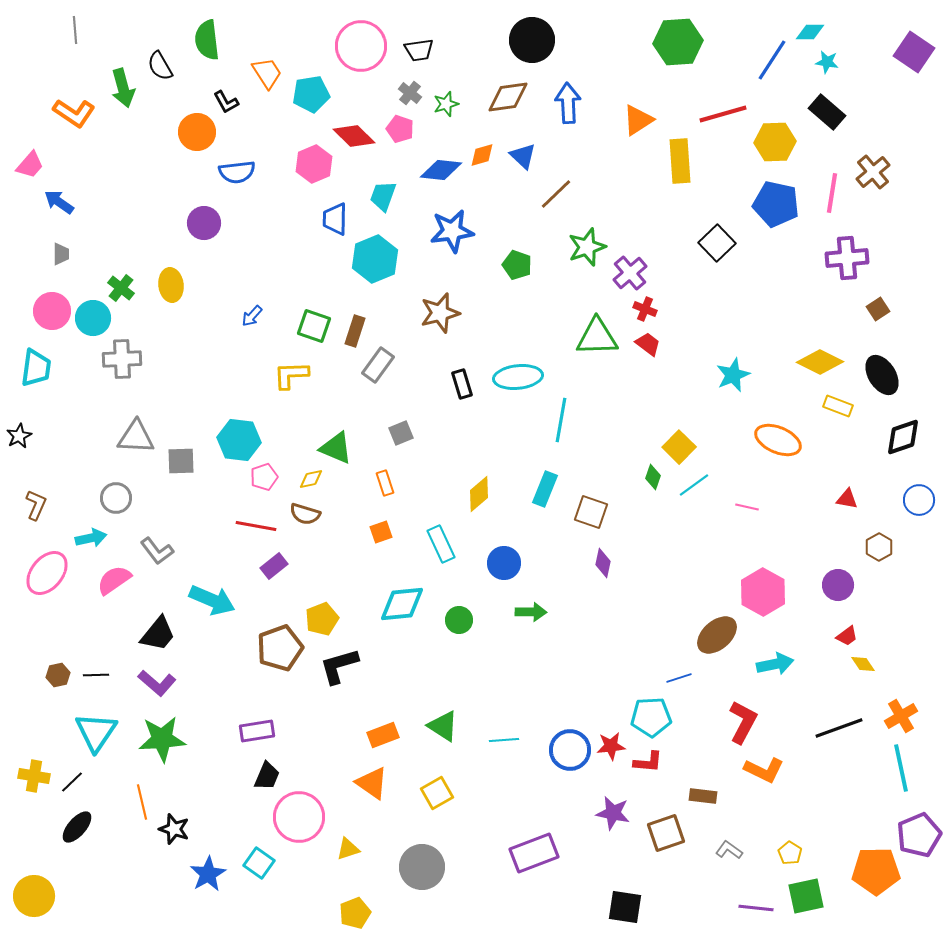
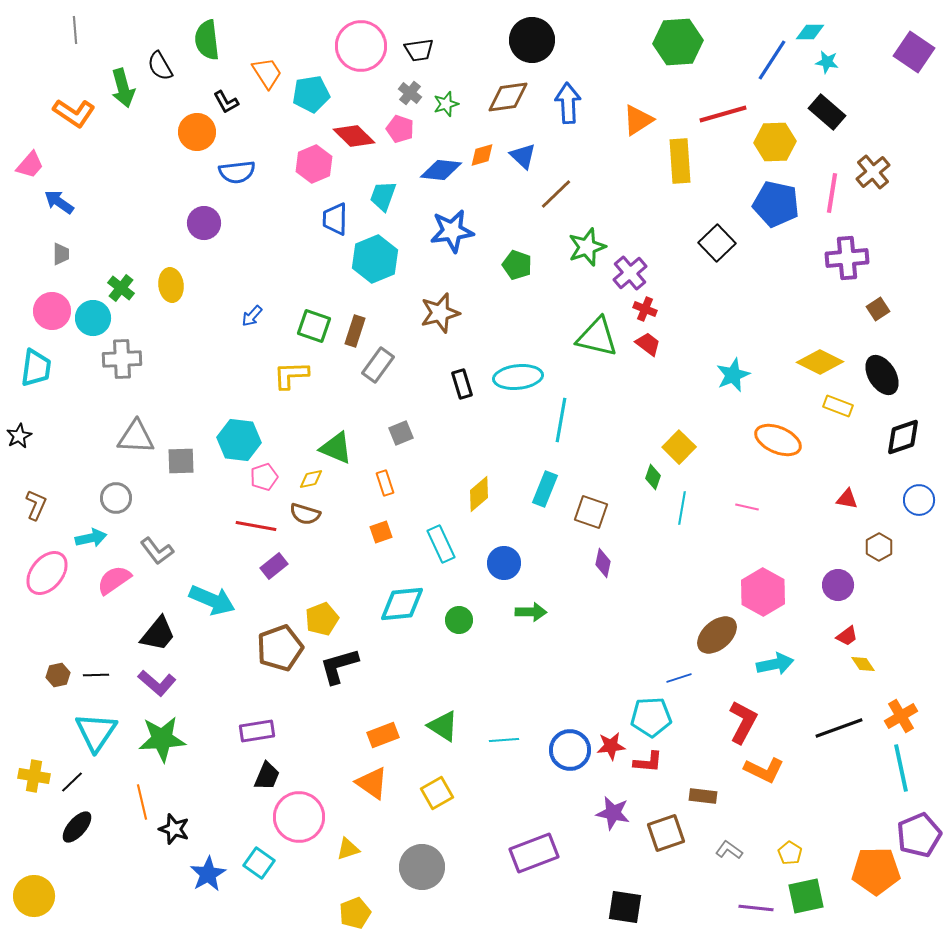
green triangle at (597, 337): rotated 15 degrees clockwise
cyan line at (694, 485): moved 12 px left, 23 px down; rotated 44 degrees counterclockwise
